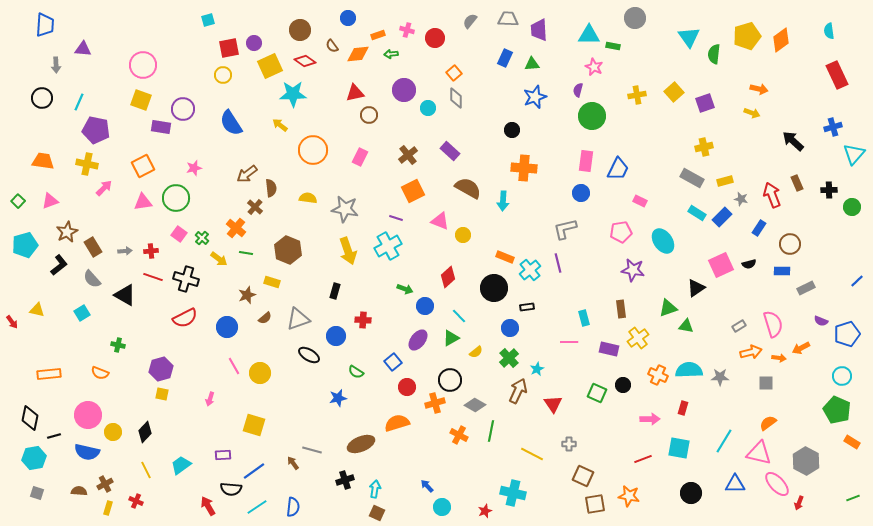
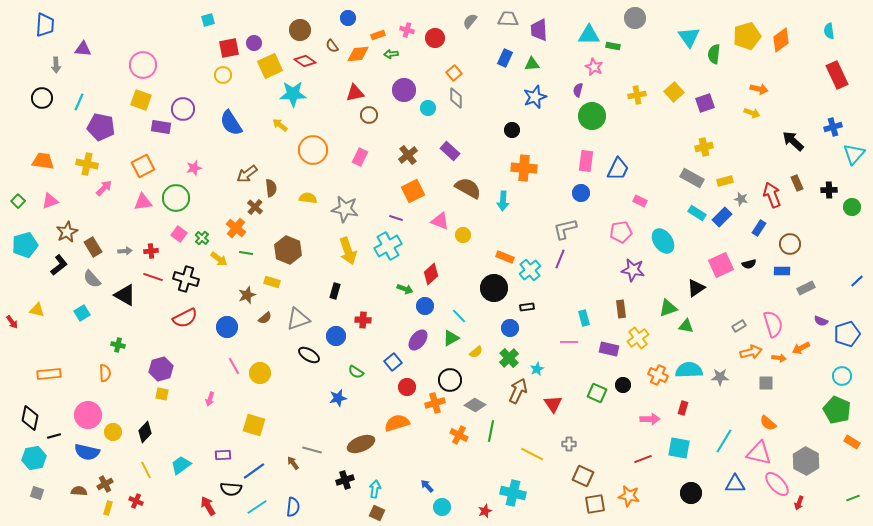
purple pentagon at (96, 130): moved 5 px right, 3 px up
purple line at (558, 263): moved 2 px right, 4 px up; rotated 36 degrees clockwise
red diamond at (448, 277): moved 17 px left, 3 px up
orange semicircle at (100, 373): moved 5 px right; rotated 114 degrees counterclockwise
orange semicircle at (768, 423): rotated 102 degrees counterclockwise
